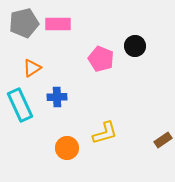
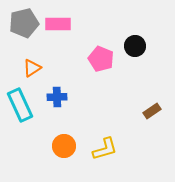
yellow L-shape: moved 16 px down
brown rectangle: moved 11 px left, 29 px up
orange circle: moved 3 px left, 2 px up
